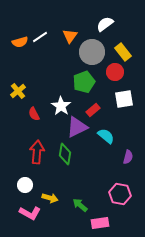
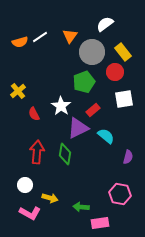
purple triangle: moved 1 px right, 1 px down
green arrow: moved 1 px right, 2 px down; rotated 35 degrees counterclockwise
